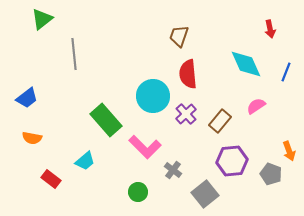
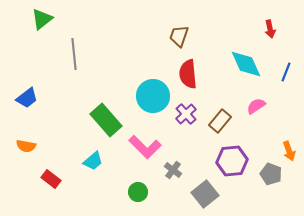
orange semicircle: moved 6 px left, 8 px down
cyan trapezoid: moved 8 px right
